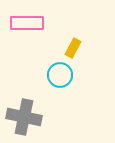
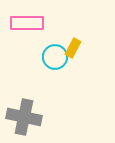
cyan circle: moved 5 px left, 18 px up
